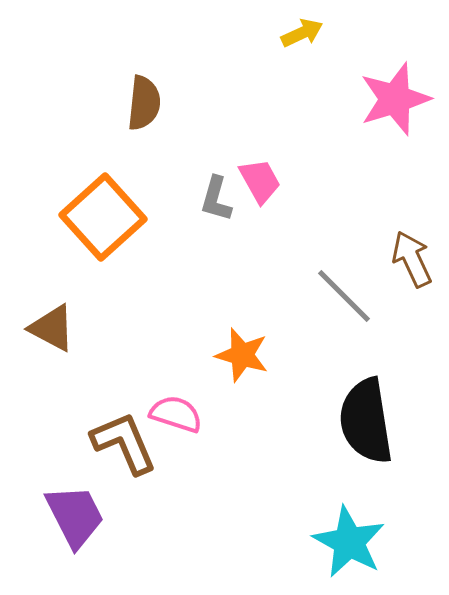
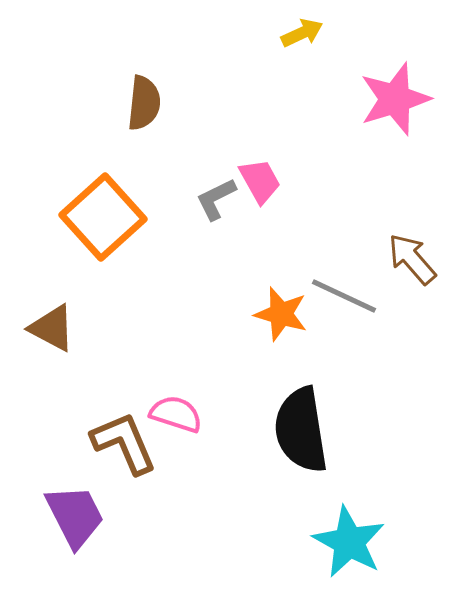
gray L-shape: rotated 48 degrees clockwise
brown arrow: rotated 16 degrees counterclockwise
gray line: rotated 20 degrees counterclockwise
orange star: moved 39 px right, 41 px up
black semicircle: moved 65 px left, 9 px down
